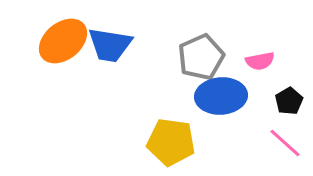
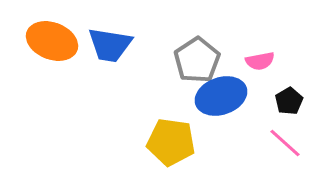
orange ellipse: moved 11 px left; rotated 60 degrees clockwise
gray pentagon: moved 4 px left, 3 px down; rotated 9 degrees counterclockwise
blue ellipse: rotated 15 degrees counterclockwise
